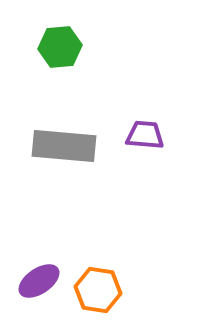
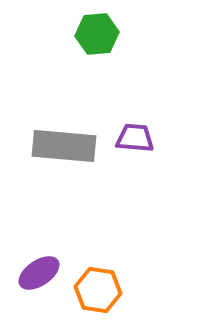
green hexagon: moved 37 px right, 13 px up
purple trapezoid: moved 10 px left, 3 px down
purple ellipse: moved 8 px up
